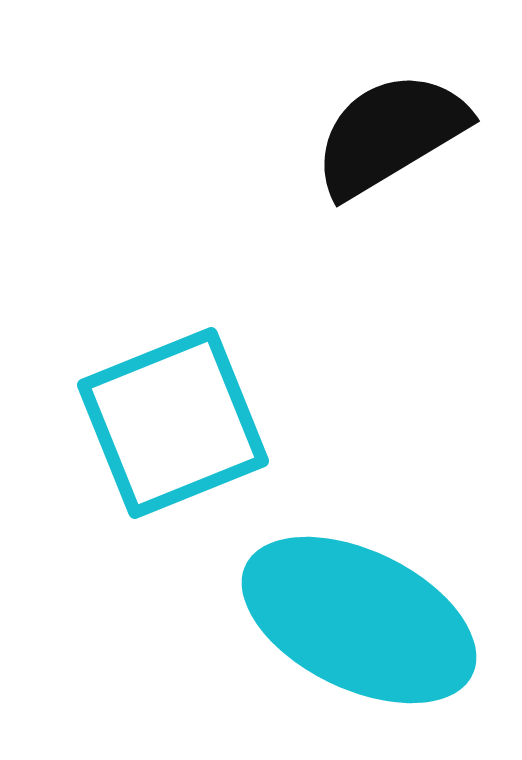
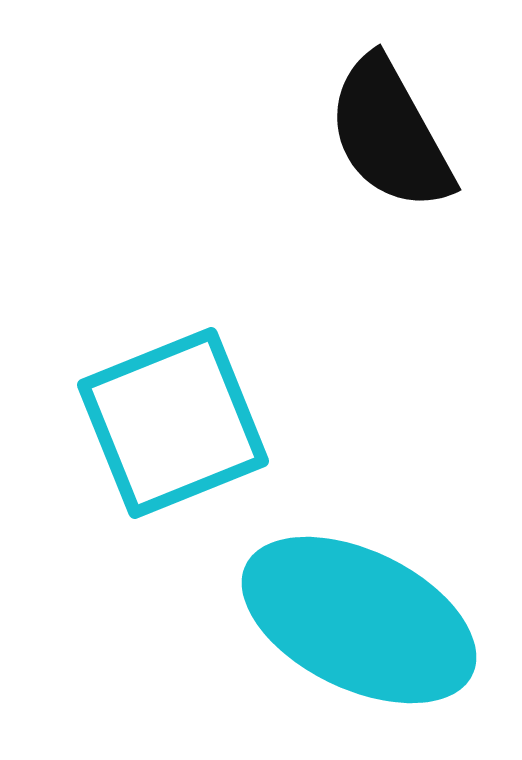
black semicircle: rotated 88 degrees counterclockwise
